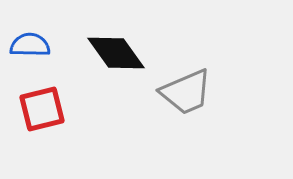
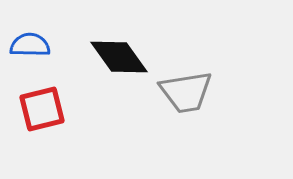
black diamond: moved 3 px right, 4 px down
gray trapezoid: rotated 14 degrees clockwise
